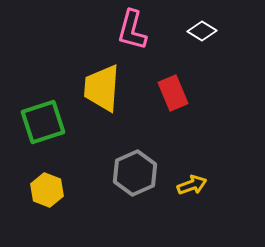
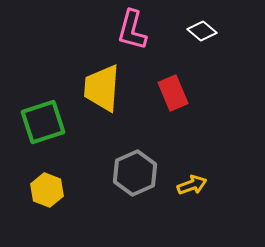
white diamond: rotated 8 degrees clockwise
